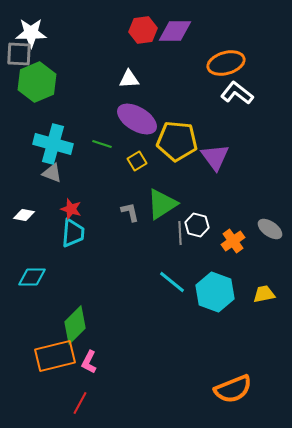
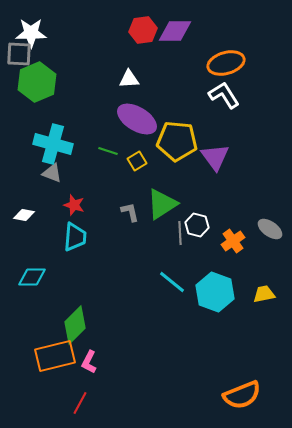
white L-shape: moved 13 px left, 2 px down; rotated 20 degrees clockwise
green line: moved 6 px right, 7 px down
red star: moved 3 px right, 4 px up
cyan trapezoid: moved 2 px right, 4 px down
orange semicircle: moved 9 px right, 6 px down
